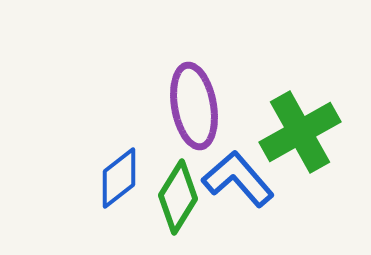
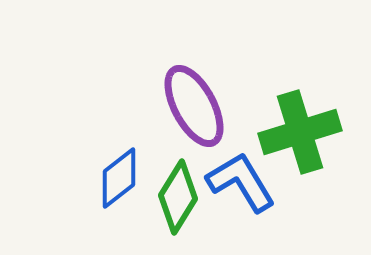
purple ellipse: rotated 18 degrees counterclockwise
green cross: rotated 12 degrees clockwise
blue L-shape: moved 3 px right, 3 px down; rotated 10 degrees clockwise
